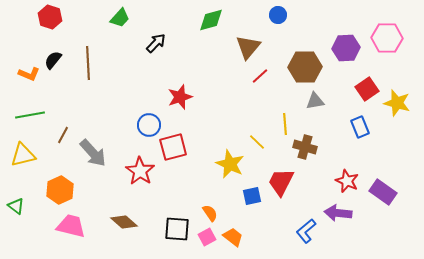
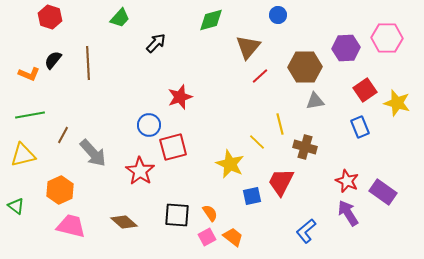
red square at (367, 89): moved 2 px left, 1 px down
yellow line at (285, 124): moved 5 px left; rotated 10 degrees counterclockwise
purple arrow at (338, 213): moved 10 px right; rotated 52 degrees clockwise
black square at (177, 229): moved 14 px up
